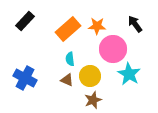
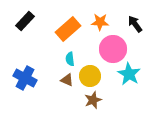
orange star: moved 3 px right, 4 px up
